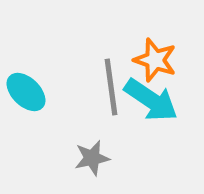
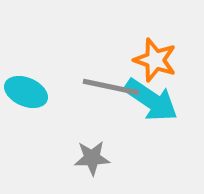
gray line: rotated 70 degrees counterclockwise
cyan ellipse: rotated 21 degrees counterclockwise
gray star: rotated 9 degrees clockwise
